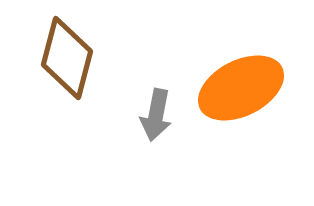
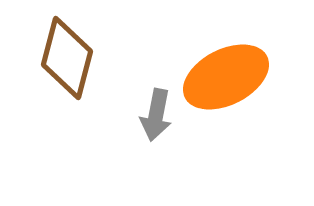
orange ellipse: moved 15 px left, 11 px up
